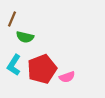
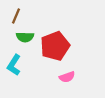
brown line: moved 4 px right, 3 px up
green semicircle: rotated 12 degrees counterclockwise
red pentagon: moved 13 px right, 23 px up
